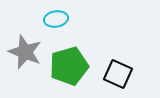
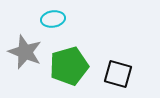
cyan ellipse: moved 3 px left
black square: rotated 8 degrees counterclockwise
